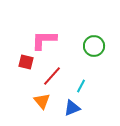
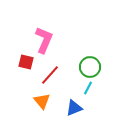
pink L-shape: rotated 112 degrees clockwise
green circle: moved 4 px left, 21 px down
red line: moved 2 px left, 1 px up
cyan line: moved 7 px right, 2 px down
blue triangle: moved 2 px right
